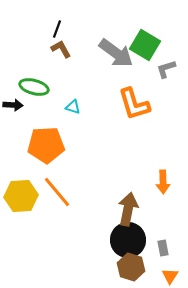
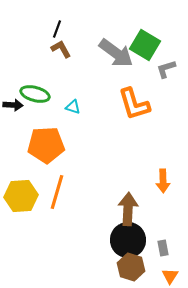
green ellipse: moved 1 px right, 7 px down
orange arrow: moved 1 px up
orange line: rotated 56 degrees clockwise
brown arrow: rotated 8 degrees counterclockwise
